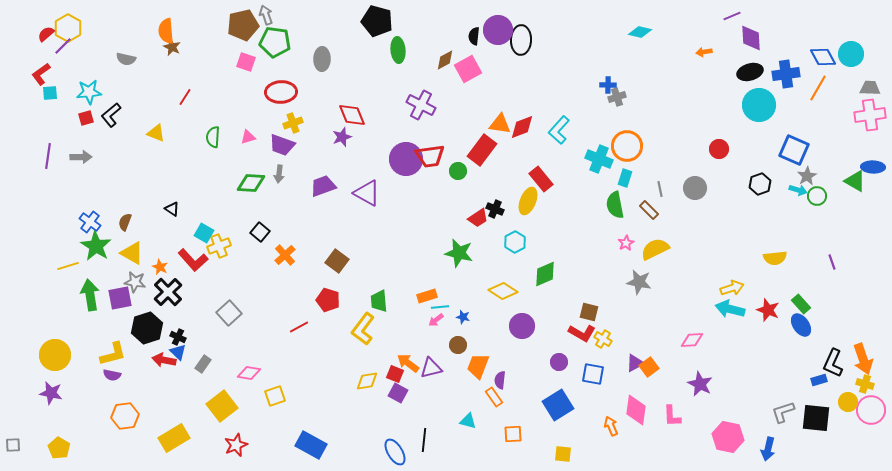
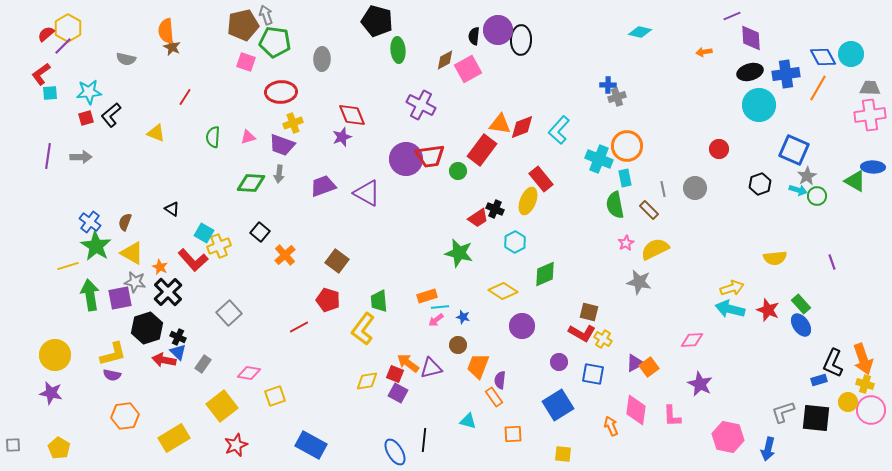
cyan rectangle at (625, 178): rotated 30 degrees counterclockwise
gray line at (660, 189): moved 3 px right
